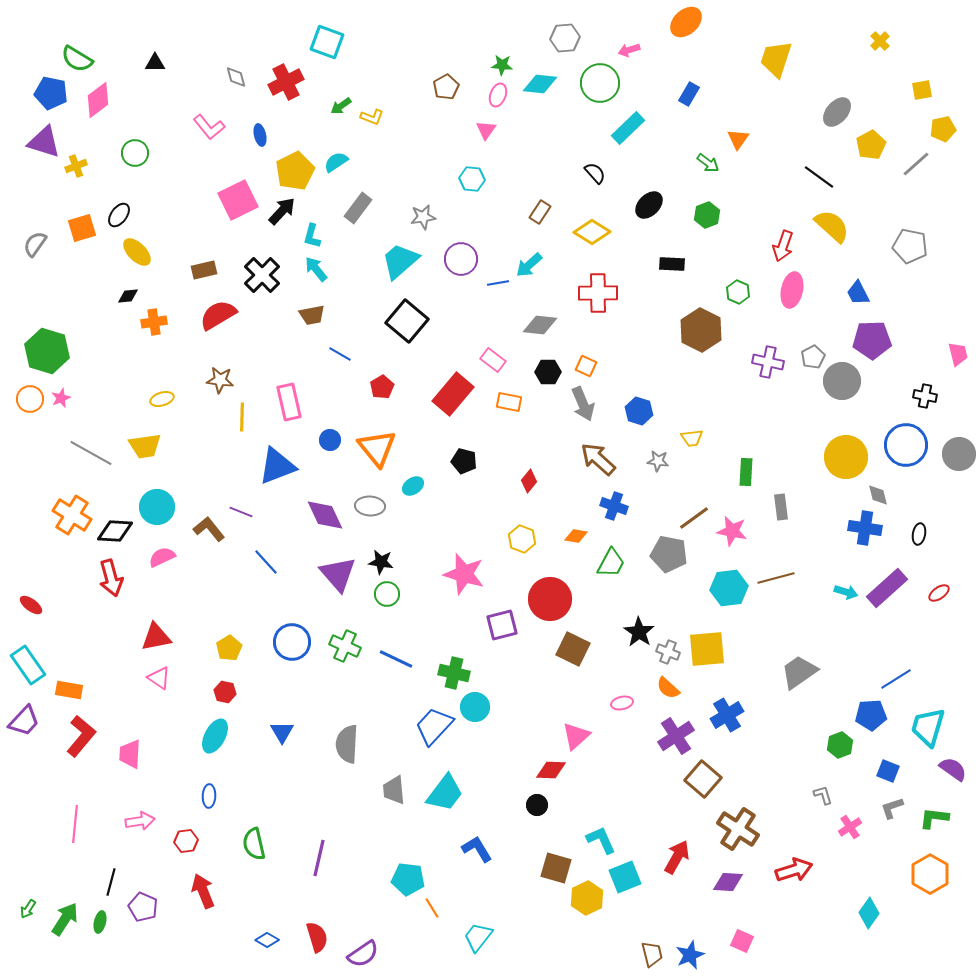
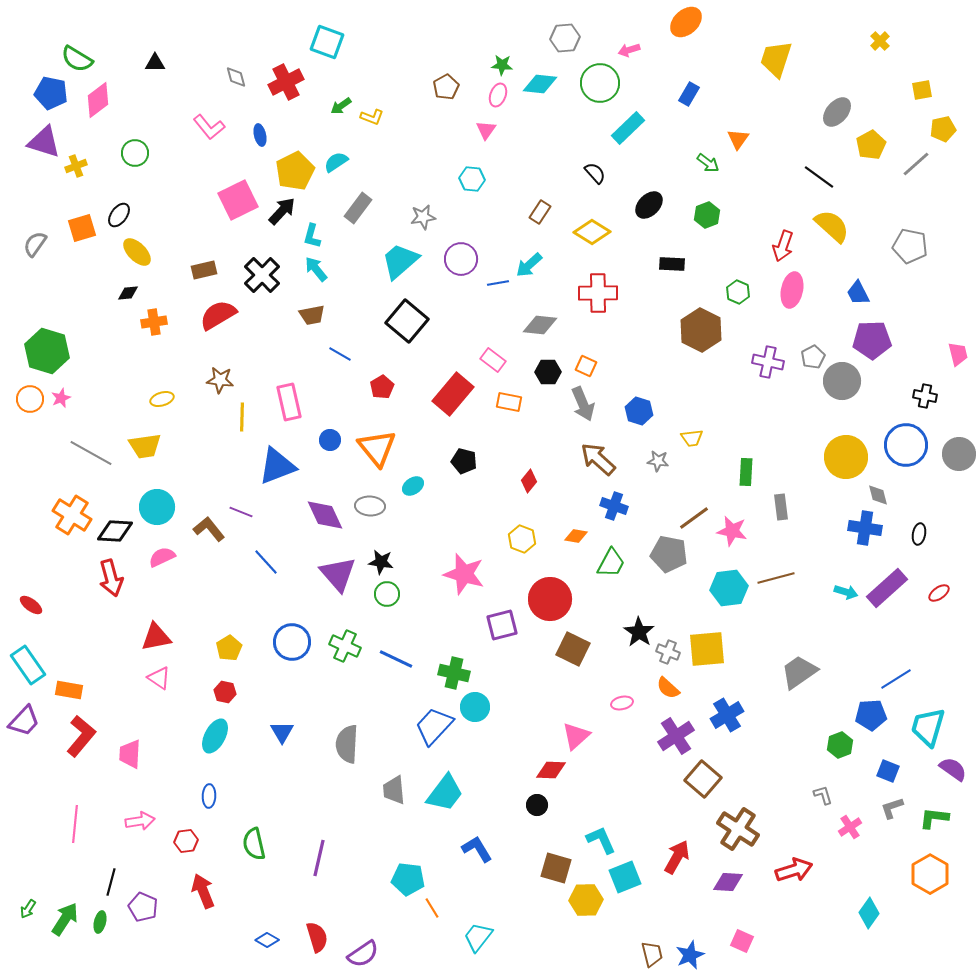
black diamond at (128, 296): moved 3 px up
yellow hexagon at (587, 898): moved 1 px left, 2 px down; rotated 24 degrees clockwise
